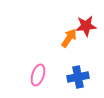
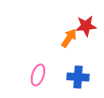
blue cross: rotated 15 degrees clockwise
